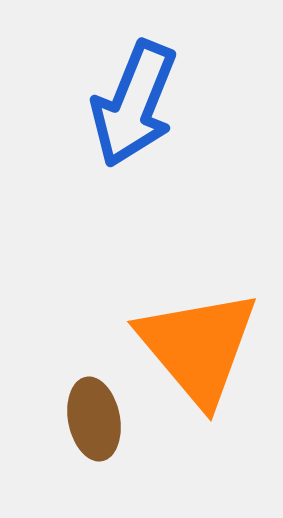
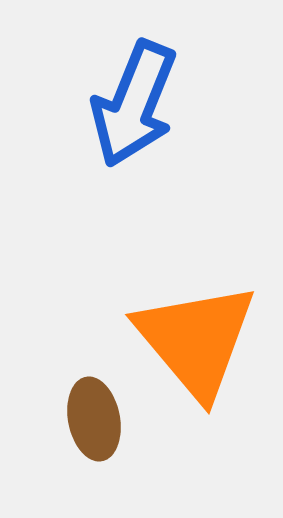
orange triangle: moved 2 px left, 7 px up
